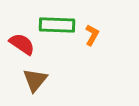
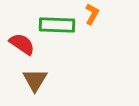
orange L-shape: moved 21 px up
brown triangle: rotated 8 degrees counterclockwise
